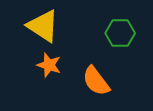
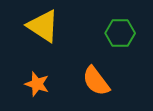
orange star: moved 12 px left, 19 px down
